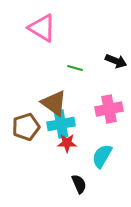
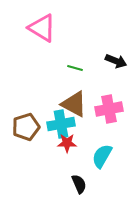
brown triangle: moved 20 px right, 1 px down; rotated 8 degrees counterclockwise
